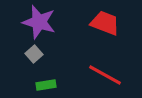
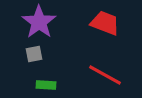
purple star: rotated 20 degrees clockwise
gray square: rotated 30 degrees clockwise
green rectangle: rotated 12 degrees clockwise
